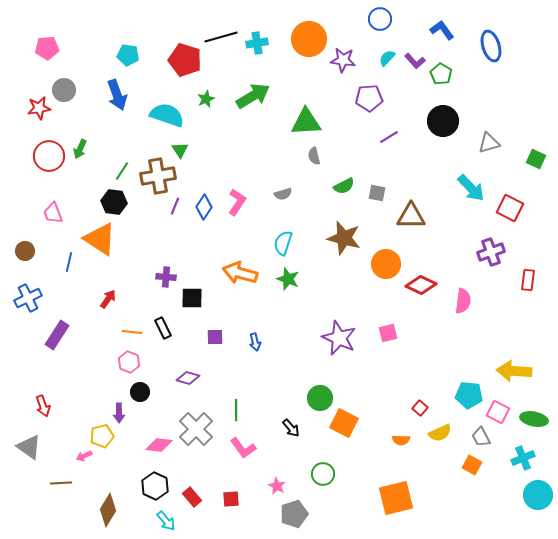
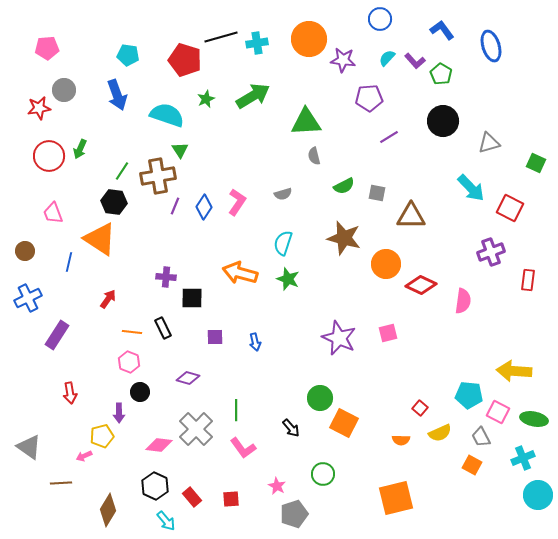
green square at (536, 159): moved 4 px down
red arrow at (43, 406): moved 27 px right, 13 px up; rotated 10 degrees clockwise
